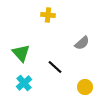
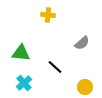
green triangle: rotated 42 degrees counterclockwise
